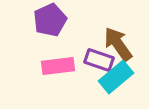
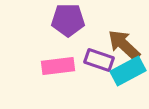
purple pentagon: moved 18 px right; rotated 24 degrees clockwise
brown arrow: moved 6 px right, 1 px down; rotated 12 degrees counterclockwise
cyan rectangle: moved 12 px right, 6 px up; rotated 12 degrees clockwise
